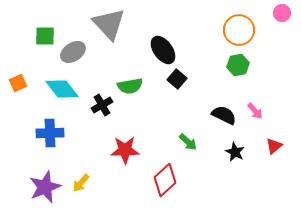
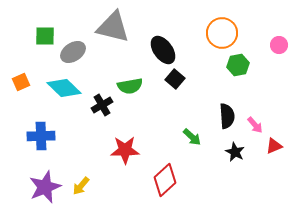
pink circle: moved 3 px left, 32 px down
gray triangle: moved 4 px right, 3 px down; rotated 33 degrees counterclockwise
orange circle: moved 17 px left, 3 px down
black square: moved 2 px left
orange square: moved 3 px right, 1 px up
cyan diamond: moved 2 px right, 1 px up; rotated 8 degrees counterclockwise
pink arrow: moved 14 px down
black semicircle: moved 3 px right, 1 px down; rotated 60 degrees clockwise
blue cross: moved 9 px left, 3 px down
green arrow: moved 4 px right, 5 px up
red triangle: rotated 18 degrees clockwise
yellow arrow: moved 3 px down
